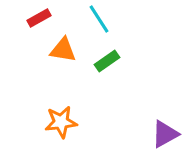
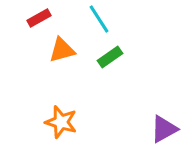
orange triangle: moved 1 px left; rotated 24 degrees counterclockwise
green rectangle: moved 3 px right, 4 px up
orange star: rotated 24 degrees clockwise
purple triangle: moved 1 px left, 5 px up
